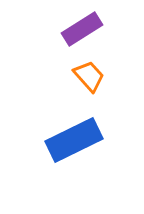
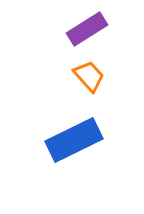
purple rectangle: moved 5 px right
